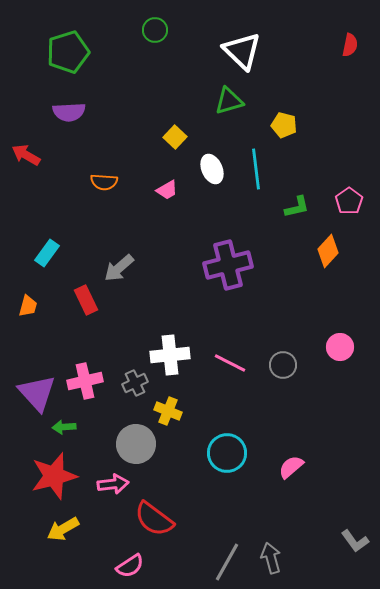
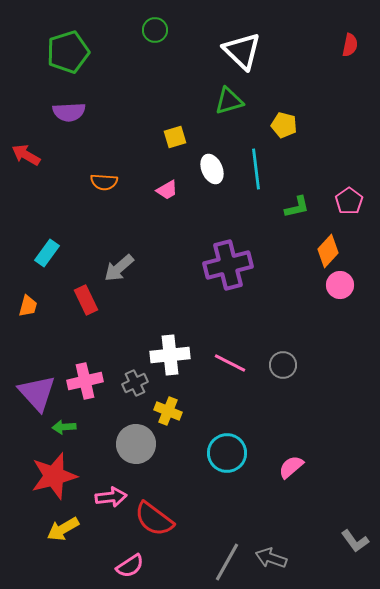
yellow square at (175, 137): rotated 30 degrees clockwise
pink circle at (340, 347): moved 62 px up
pink arrow at (113, 484): moved 2 px left, 13 px down
gray arrow at (271, 558): rotated 56 degrees counterclockwise
